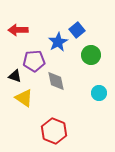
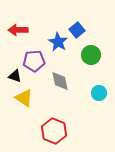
blue star: rotated 12 degrees counterclockwise
gray diamond: moved 4 px right
